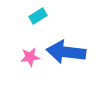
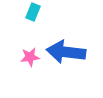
cyan rectangle: moved 5 px left, 4 px up; rotated 36 degrees counterclockwise
